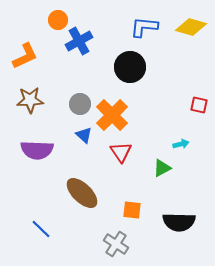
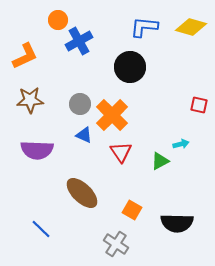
blue triangle: rotated 18 degrees counterclockwise
green triangle: moved 2 px left, 7 px up
orange square: rotated 24 degrees clockwise
black semicircle: moved 2 px left, 1 px down
